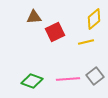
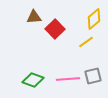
red square: moved 3 px up; rotated 18 degrees counterclockwise
yellow line: rotated 21 degrees counterclockwise
gray square: moved 2 px left; rotated 24 degrees clockwise
green diamond: moved 1 px right, 1 px up
